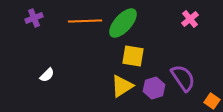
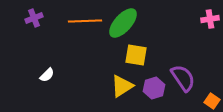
pink cross: moved 20 px right; rotated 30 degrees clockwise
yellow square: moved 3 px right, 1 px up
